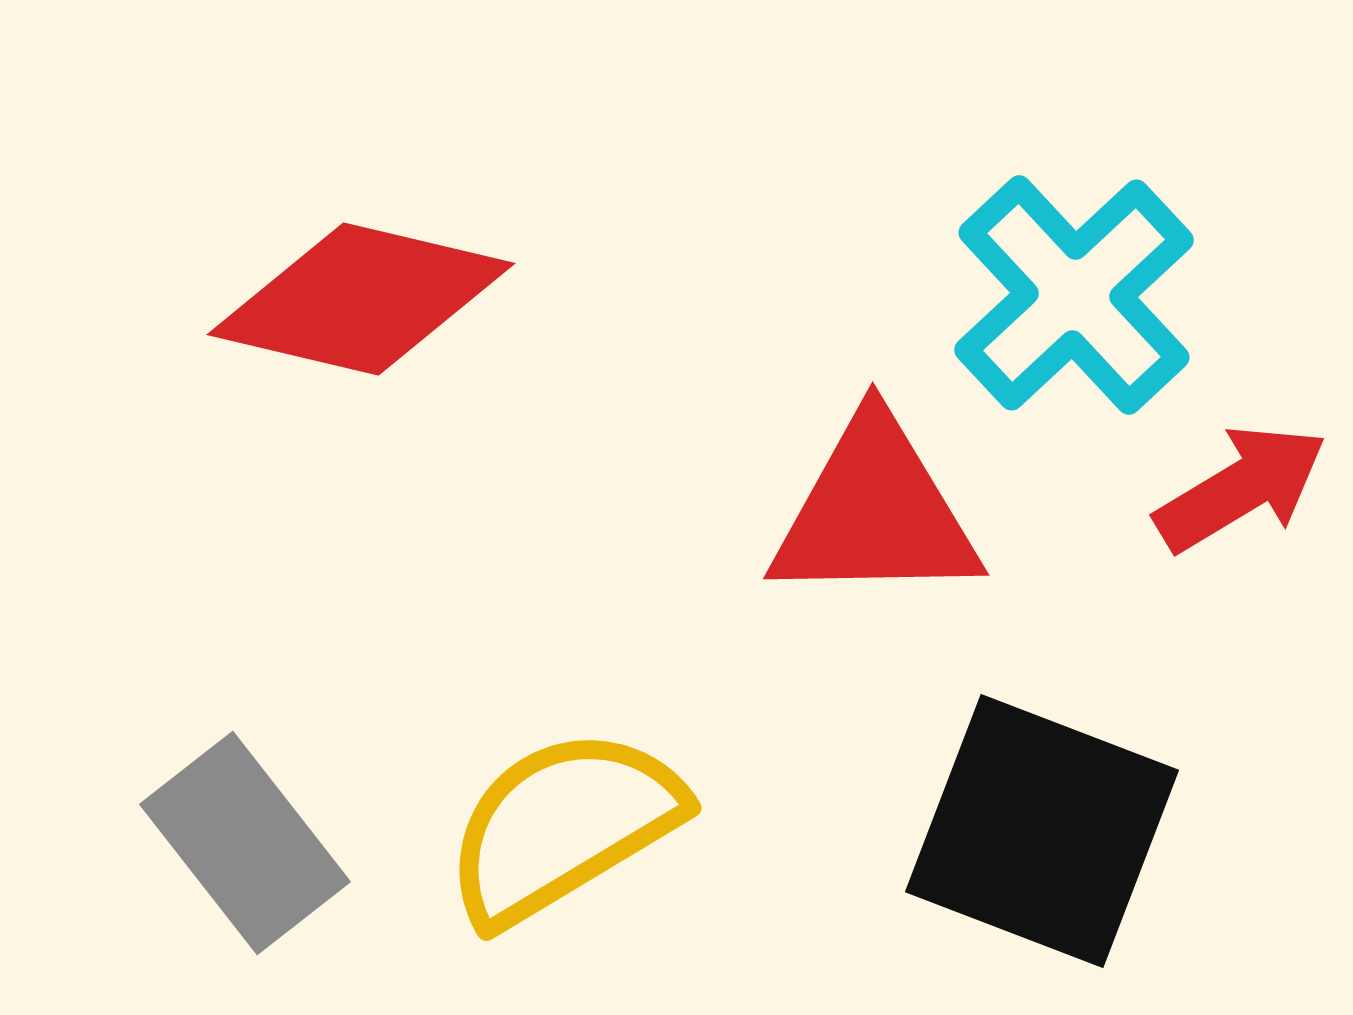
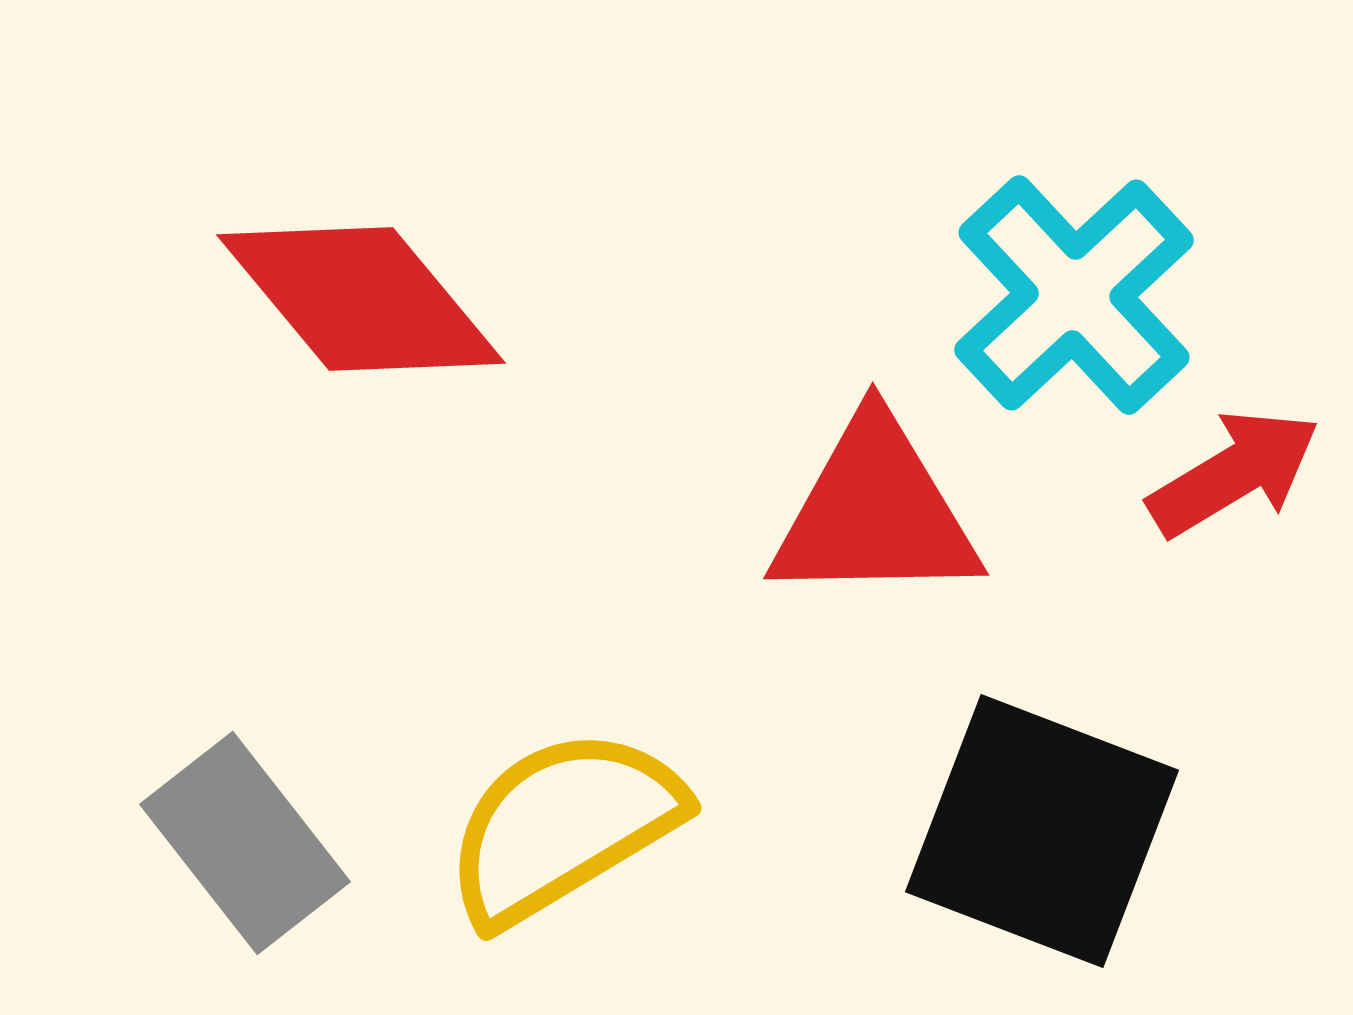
red diamond: rotated 37 degrees clockwise
red arrow: moved 7 px left, 15 px up
